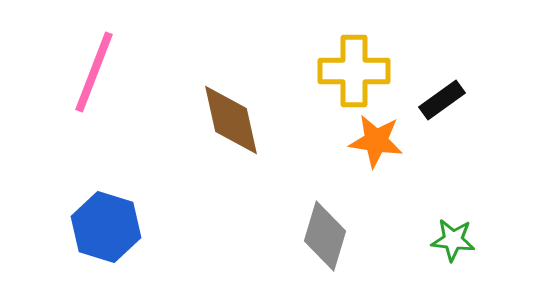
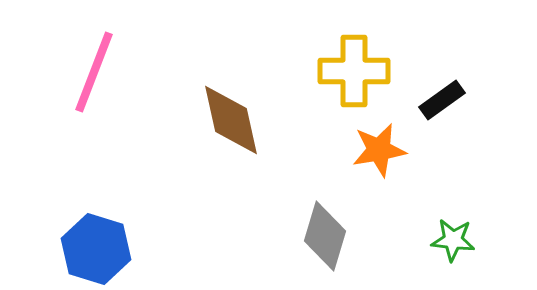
orange star: moved 3 px right, 9 px down; rotated 18 degrees counterclockwise
blue hexagon: moved 10 px left, 22 px down
